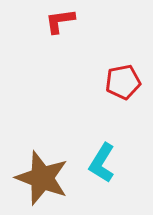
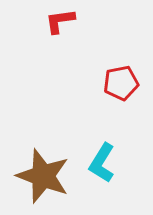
red pentagon: moved 2 px left, 1 px down
brown star: moved 1 px right, 2 px up
